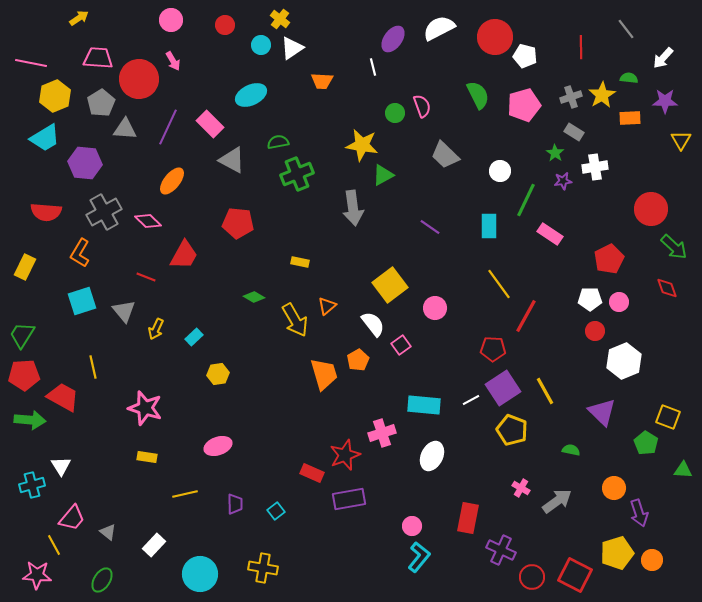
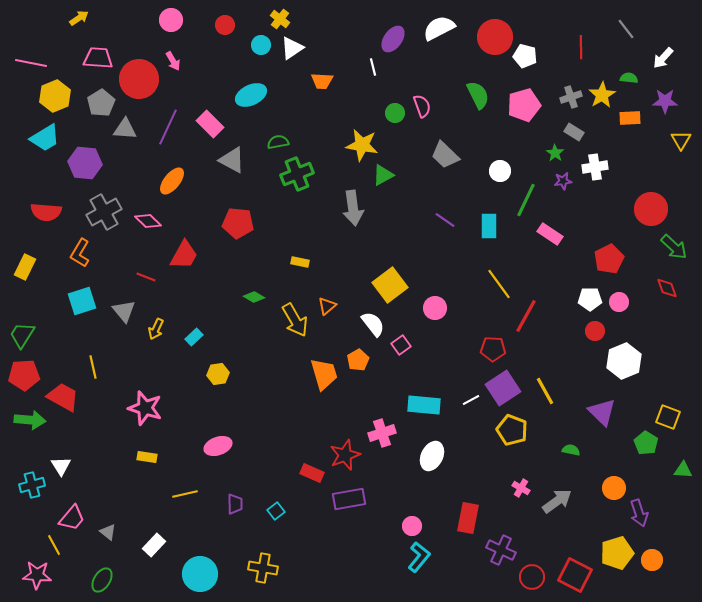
purple line at (430, 227): moved 15 px right, 7 px up
